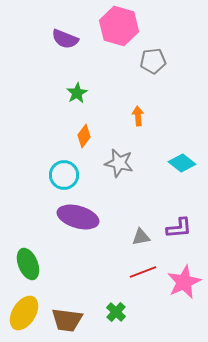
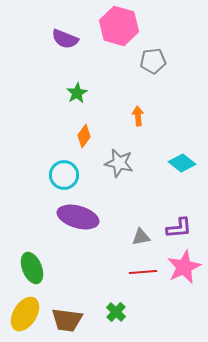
green ellipse: moved 4 px right, 4 px down
red line: rotated 16 degrees clockwise
pink star: moved 15 px up
yellow ellipse: moved 1 px right, 1 px down
